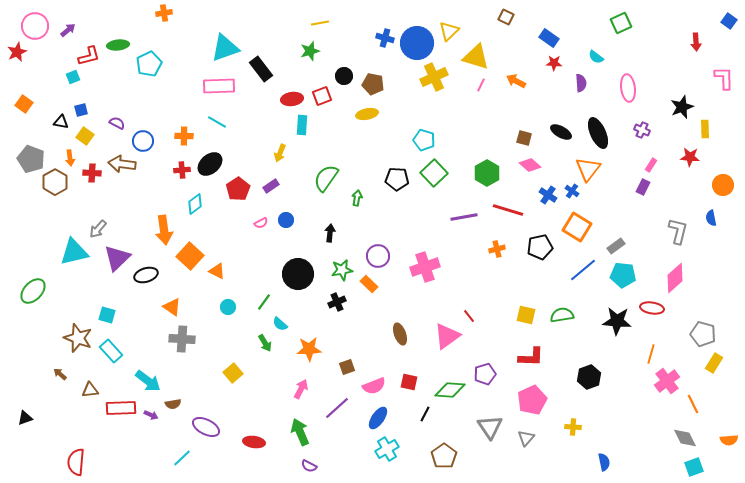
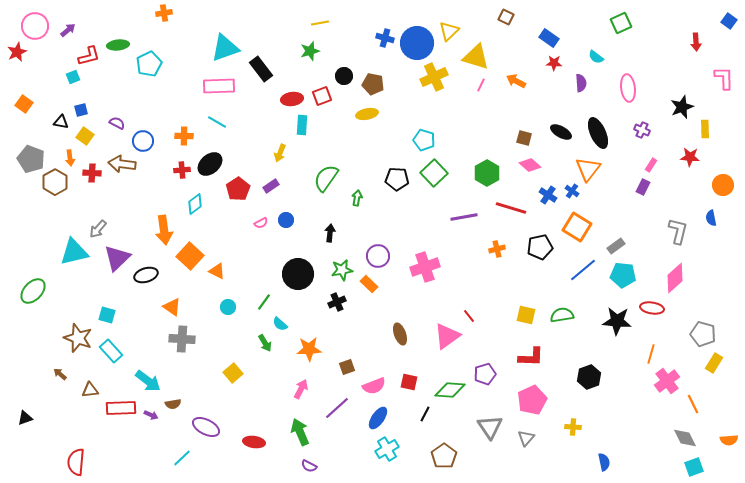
red line at (508, 210): moved 3 px right, 2 px up
